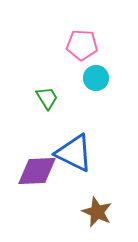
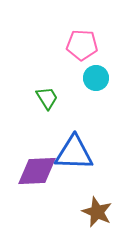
blue triangle: rotated 24 degrees counterclockwise
